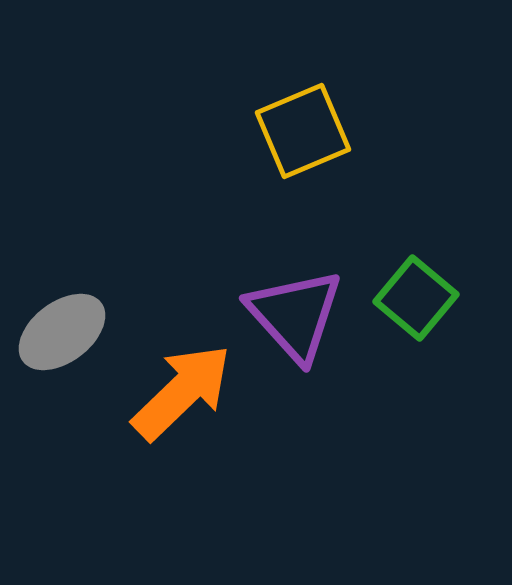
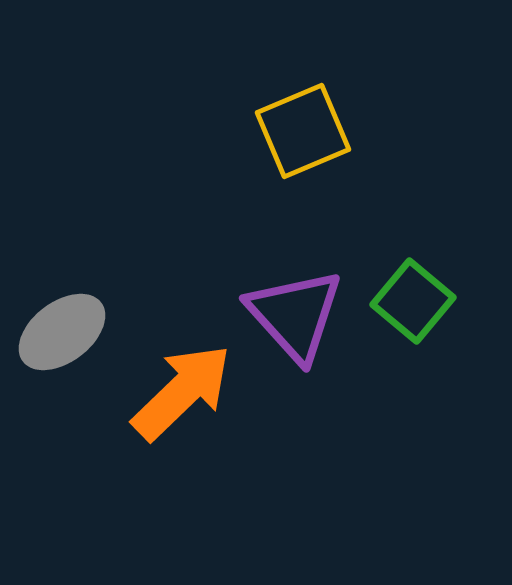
green square: moved 3 px left, 3 px down
